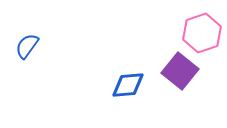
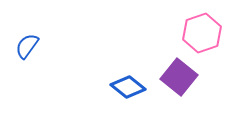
purple square: moved 1 px left, 6 px down
blue diamond: moved 2 px down; rotated 44 degrees clockwise
